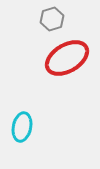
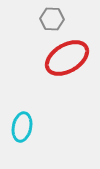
gray hexagon: rotated 20 degrees clockwise
